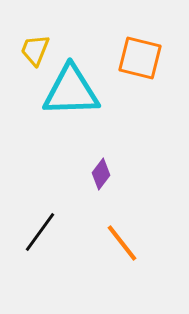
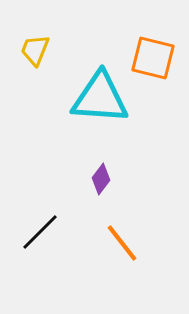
orange square: moved 13 px right
cyan triangle: moved 29 px right, 7 px down; rotated 6 degrees clockwise
purple diamond: moved 5 px down
black line: rotated 9 degrees clockwise
